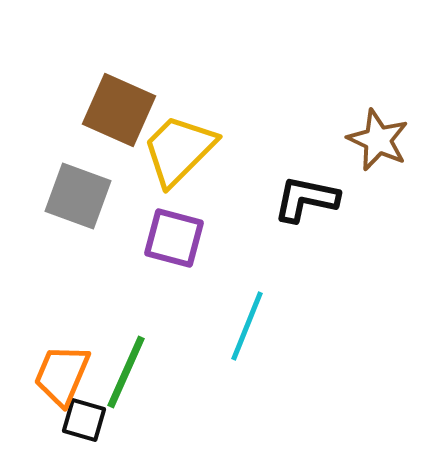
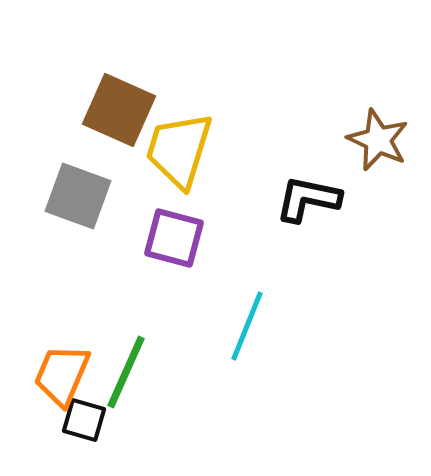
yellow trapezoid: rotated 28 degrees counterclockwise
black L-shape: moved 2 px right
